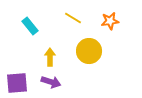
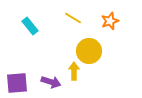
orange star: rotated 12 degrees counterclockwise
yellow arrow: moved 24 px right, 14 px down
